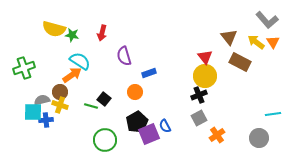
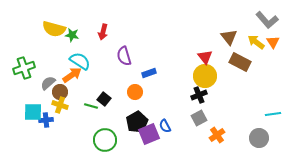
red arrow: moved 1 px right, 1 px up
gray semicircle: moved 6 px right, 17 px up; rotated 28 degrees counterclockwise
